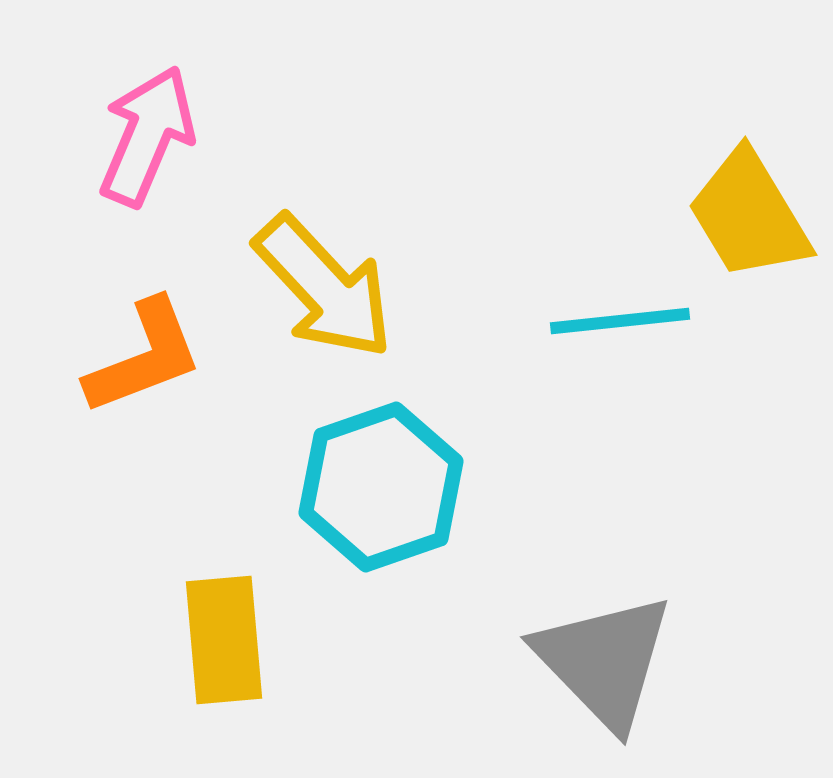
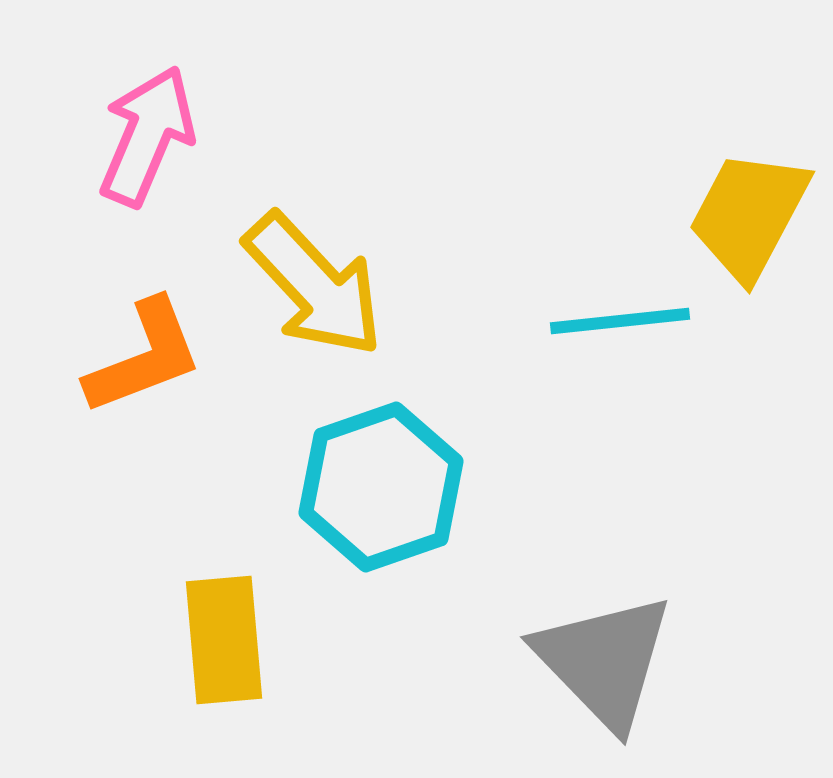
yellow trapezoid: rotated 59 degrees clockwise
yellow arrow: moved 10 px left, 2 px up
